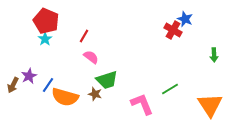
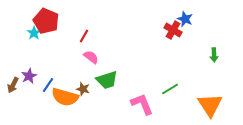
cyan star: moved 11 px left, 6 px up
brown star: moved 12 px left, 5 px up
